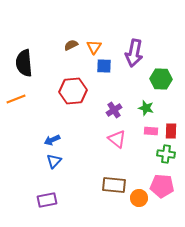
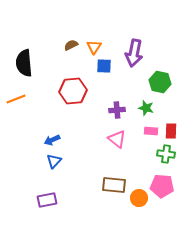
green hexagon: moved 1 px left, 3 px down; rotated 10 degrees clockwise
purple cross: moved 3 px right; rotated 28 degrees clockwise
